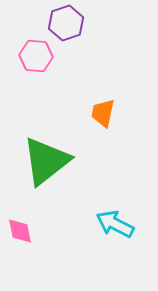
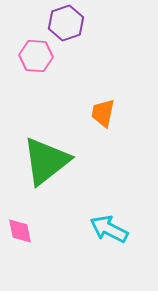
cyan arrow: moved 6 px left, 5 px down
